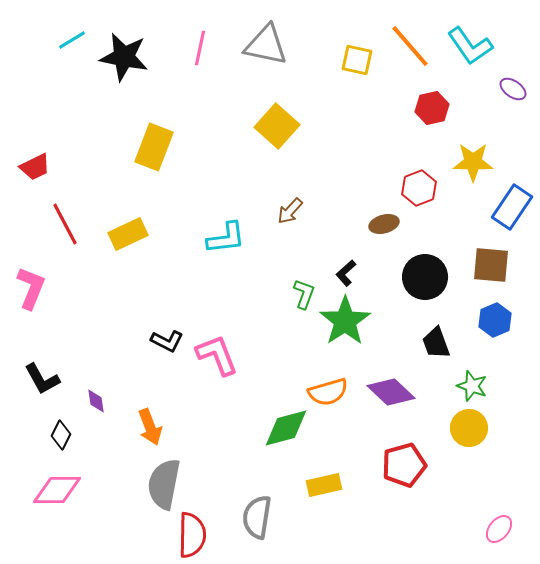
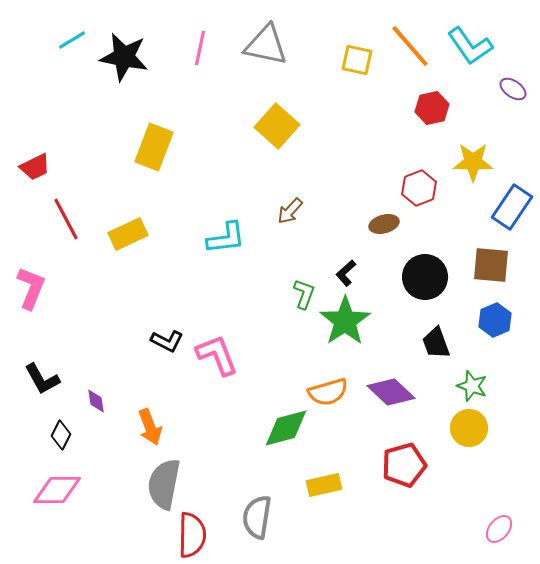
red line at (65, 224): moved 1 px right, 5 px up
